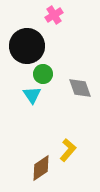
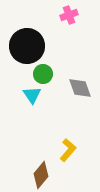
pink cross: moved 15 px right; rotated 12 degrees clockwise
brown diamond: moved 7 px down; rotated 16 degrees counterclockwise
